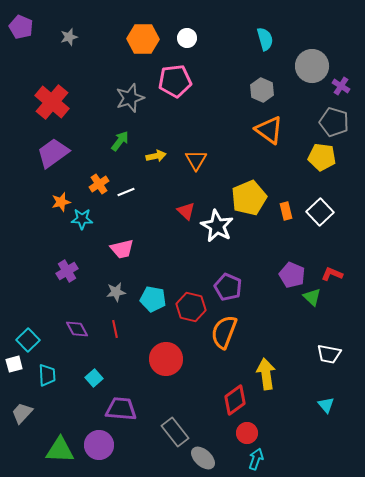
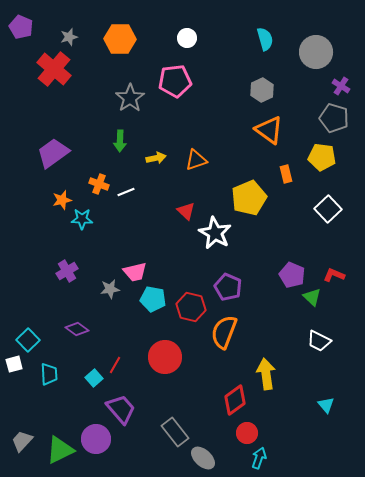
orange hexagon at (143, 39): moved 23 px left
gray circle at (312, 66): moved 4 px right, 14 px up
gray hexagon at (262, 90): rotated 10 degrees clockwise
gray star at (130, 98): rotated 16 degrees counterclockwise
red cross at (52, 102): moved 2 px right, 33 px up
gray pentagon at (334, 122): moved 4 px up
green arrow at (120, 141): rotated 145 degrees clockwise
yellow arrow at (156, 156): moved 2 px down
orange triangle at (196, 160): rotated 40 degrees clockwise
orange cross at (99, 184): rotated 36 degrees counterclockwise
orange star at (61, 202): moved 1 px right, 2 px up
orange rectangle at (286, 211): moved 37 px up
white square at (320, 212): moved 8 px right, 3 px up
white star at (217, 226): moved 2 px left, 7 px down
pink trapezoid at (122, 249): moved 13 px right, 23 px down
red L-shape at (332, 274): moved 2 px right, 1 px down
gray star at (116, 292): moved 6 px left, 3 px up
purple diamond at (77, 329): rotated 25 degrees counterclockwise
red line at (115, 329): moved 36 px down; rotated 42 degrees clockwise
white trapezoid at (329, 354): moved 10 px left, 13 px up; rotated 15 degrees clockwise
red circle at (166, 359): moved 1 px left, 2 px up
cyan trapezoid at (47, 375): moved 2 px right, 1 px up
purple trapezoid at (121, 409): rotated 44 degrees clockwise
gray trapezoid at (22, 413): moved 28 px down
purple circle at (99, 445): moved 3 px left, 6 px up
green triangle at (60, 450): rotated 28 degrees counterclockwise
cyan arrow at (256, 459): moved 3 px right, 1 px up
